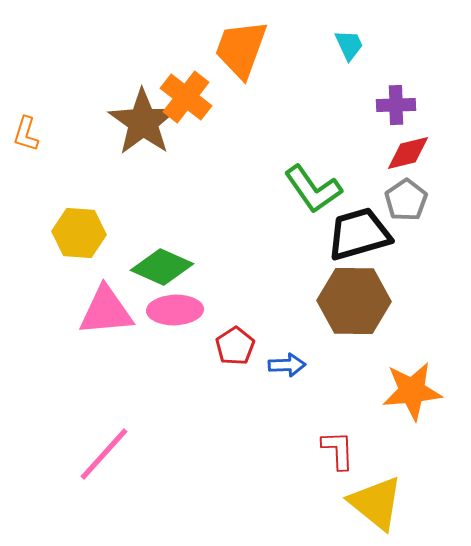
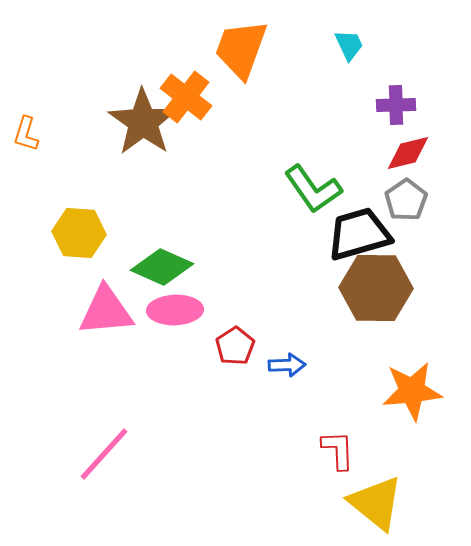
brown hexagon: moved 22 px right, 13 px up
